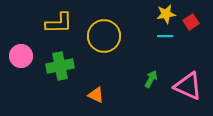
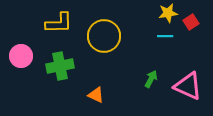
yellow star: moved 2 px right, 1 px up
